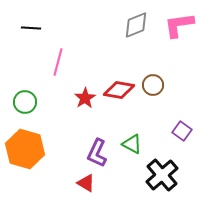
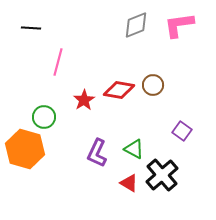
red star: moved 1 px left, 2 px down
green circle: moved 19 px right, 15 px down
green triangle: moved 2 px right, 5 px down
red triangle: moved 43 px right
